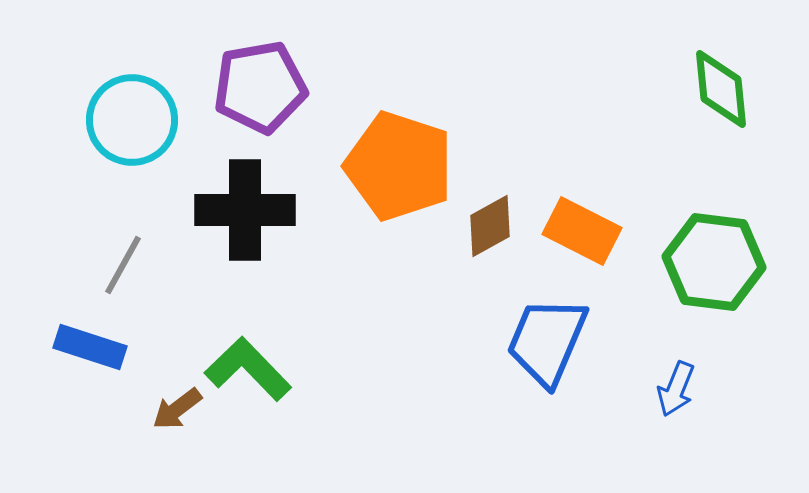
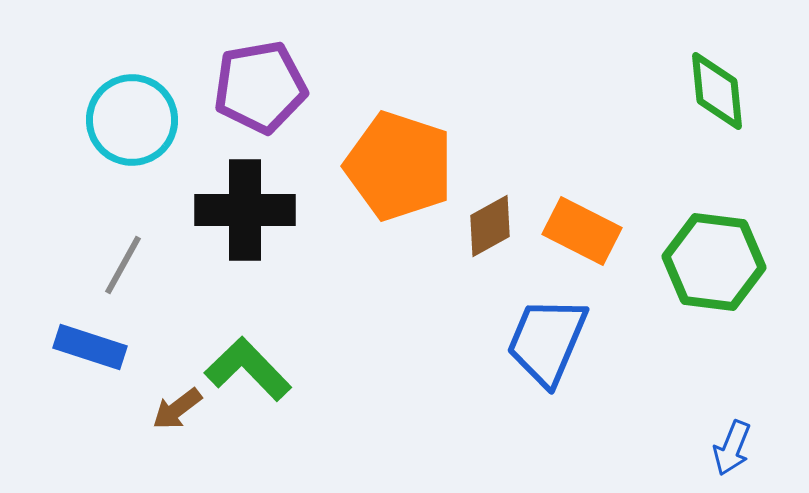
green diamond: moved 4 px left, 2 px down
blue arrow: moved 56 px right, 59 px down
